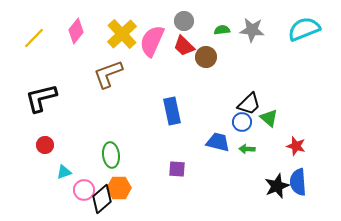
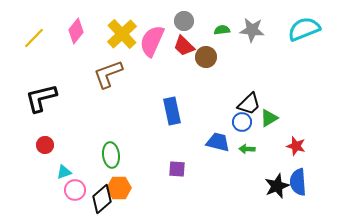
green triangle: rotated 48 degrees clockwise
pink circle: moved 9 px left
